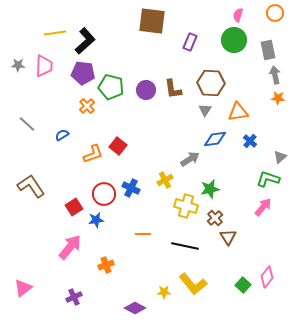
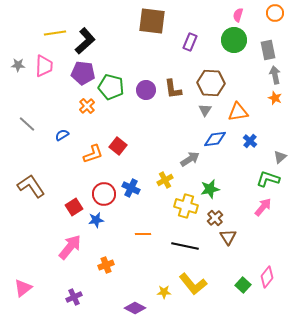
orange star at (278, 98): moved 3 px left; rotated 16 degrees clockwise
